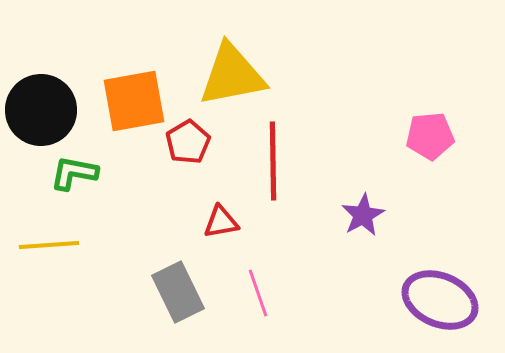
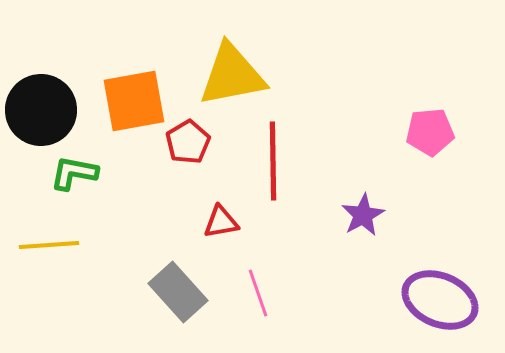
pink pentagon: moved 4 px up
gray rectangle: rotated 16 degrees counterclockwise
